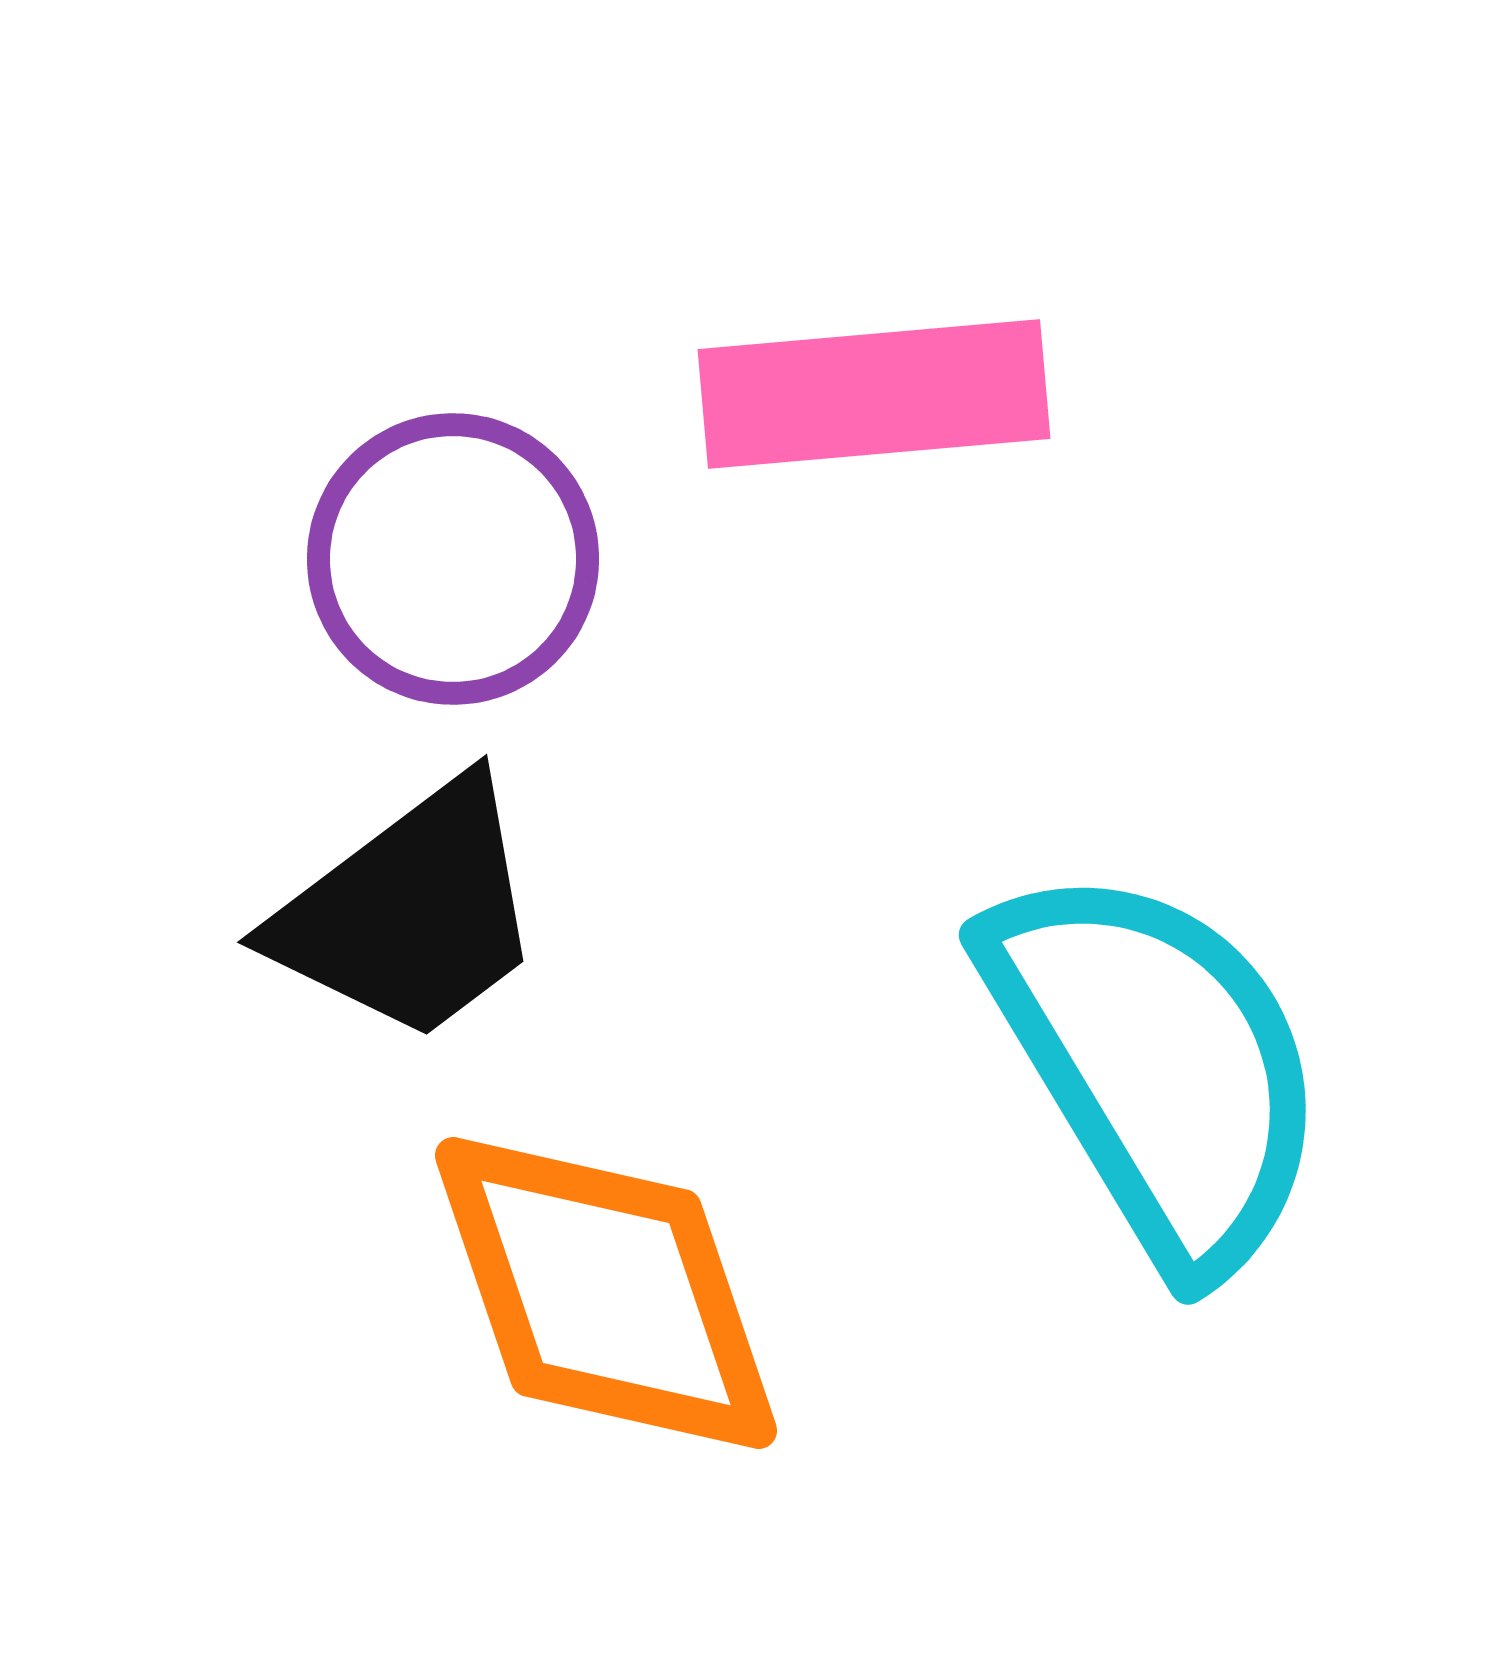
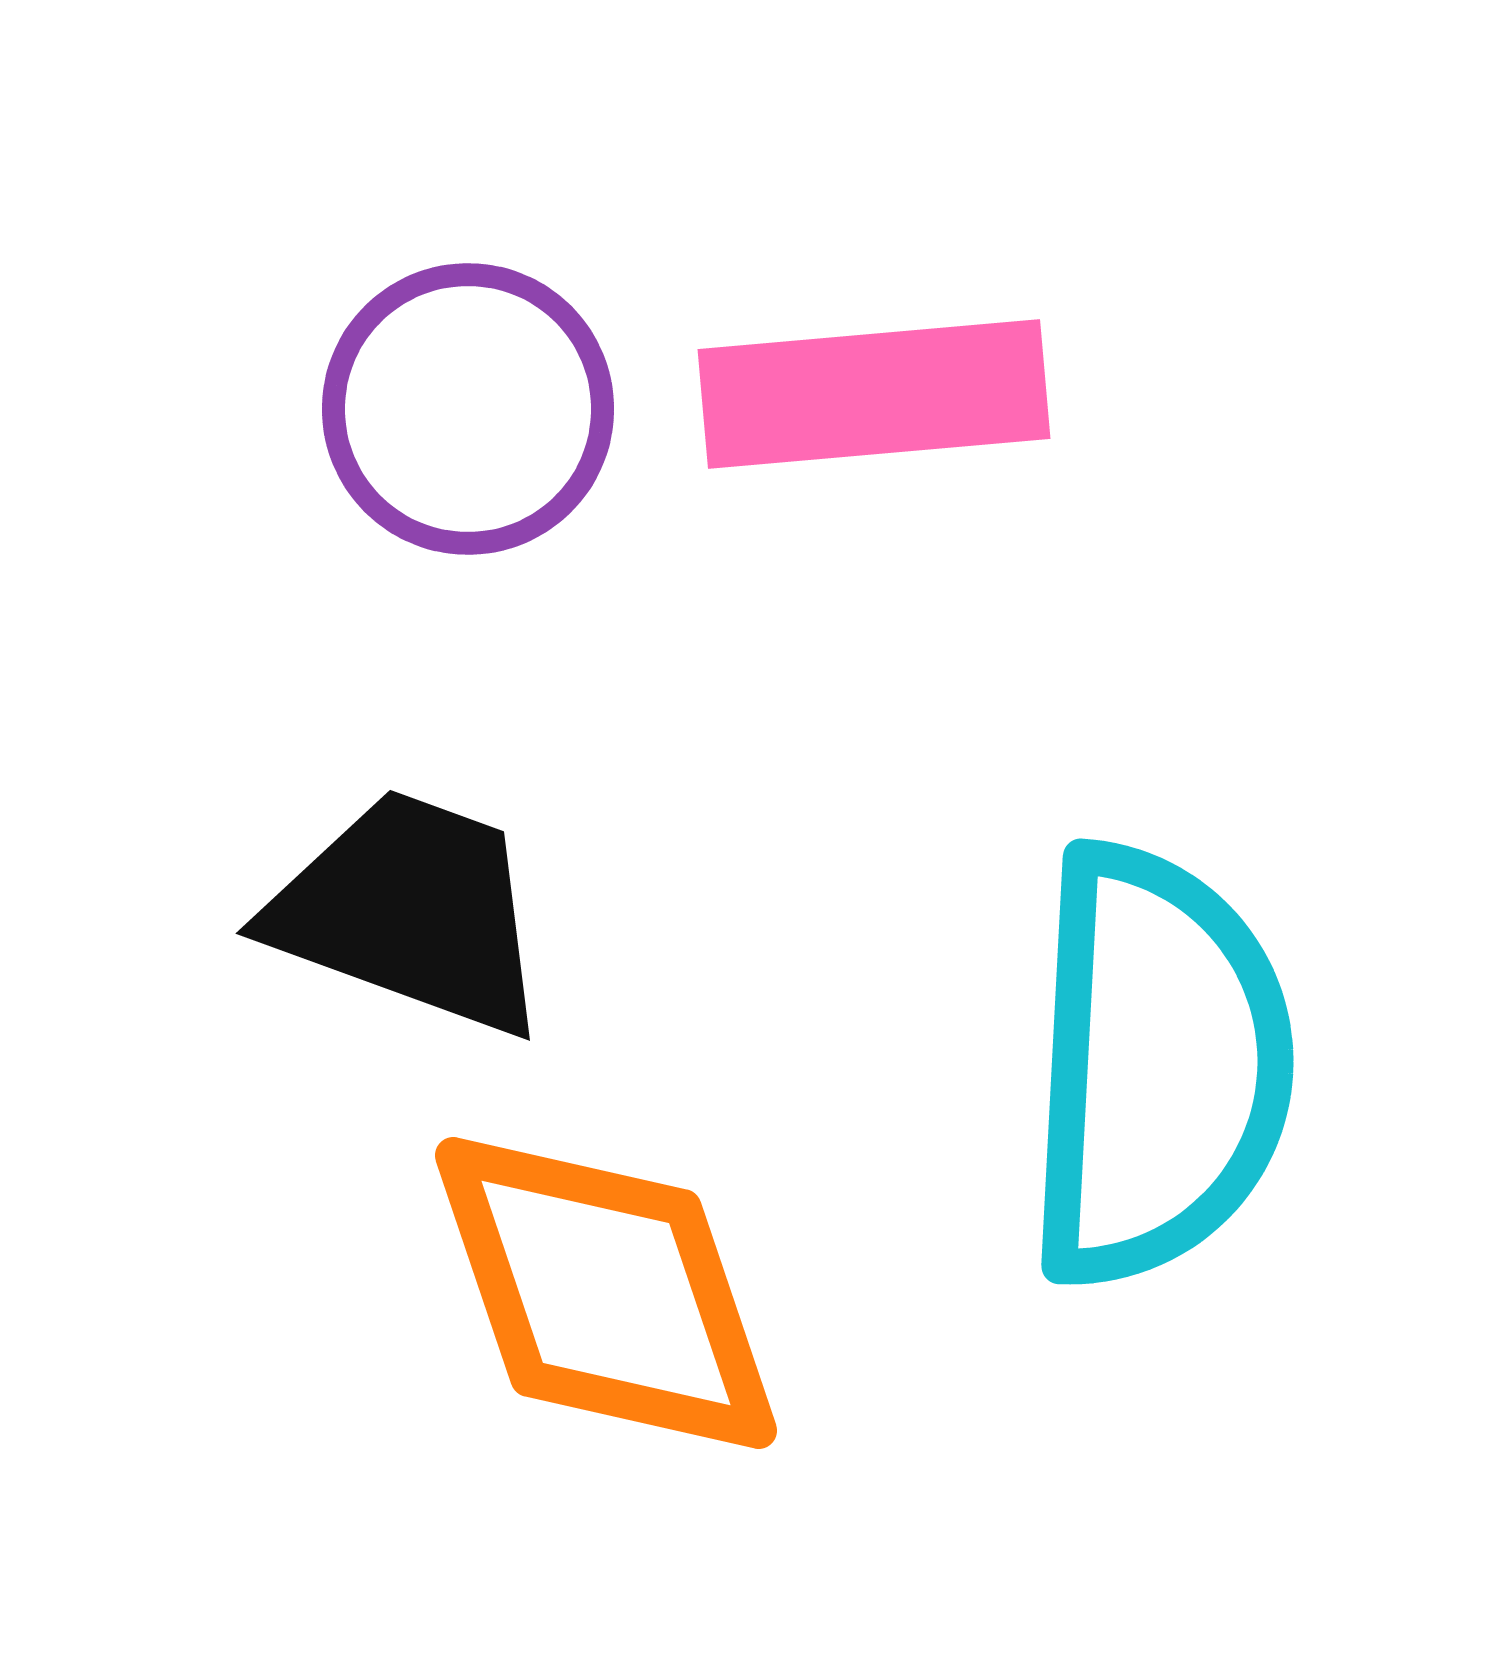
purple circle: moved 15 px right, 150 px up
black trapezoid: rotated 123 degrees counterclockwise
cyan semicircle: rotated 34 degrees clockwise
